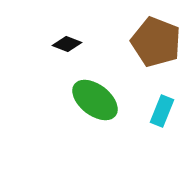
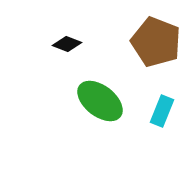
green ellipse: moved 5 px right, 1 px down
